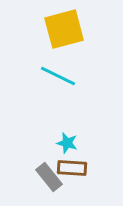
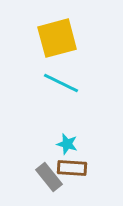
yellow square: moved 7 px left, 9 px down
cyan line: moved 3 px right, 7 px down
cyan star: moved 1 px down
